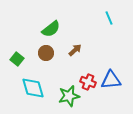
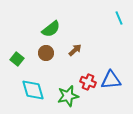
cyan line: moved 10 px right
cyan diamond: moved 2 px down
green star: moved 1 px left
